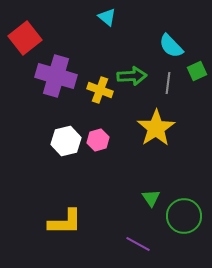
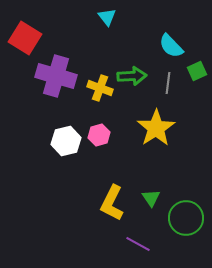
cyan triangle: rotated 12 degrees clockwise
red square: rotated 20 degrees counterclockwise
yellow cross: moved 2 px up
pink hexagon: moved 1 px right, 5 px up
green circle: moved 2 px right, 2 px down
yellow L-shape: moved 47 px right, 19 px up; rotated 117 degrees clockwise
